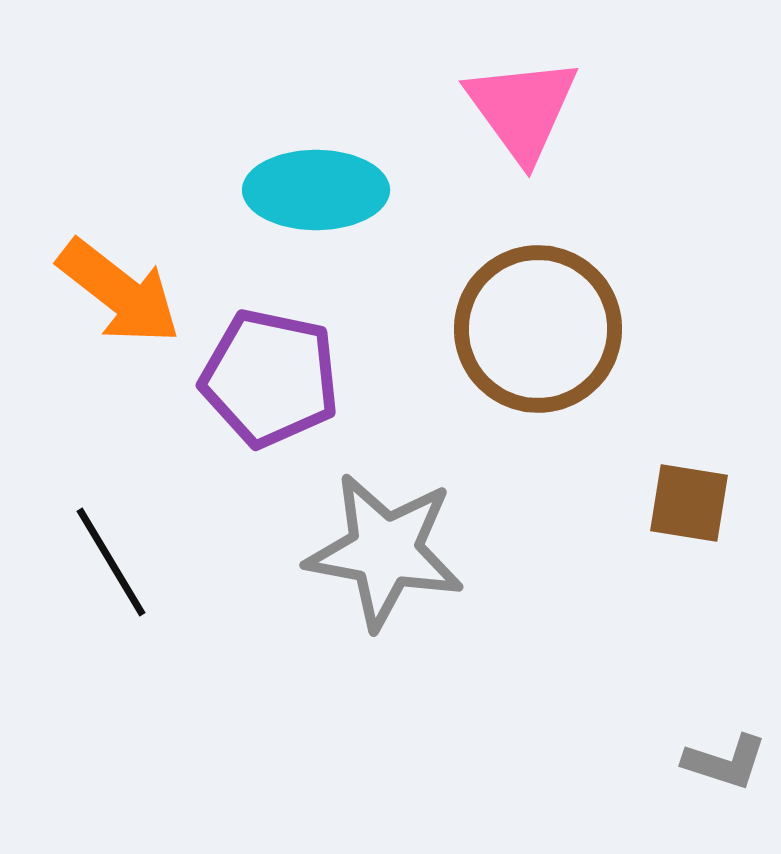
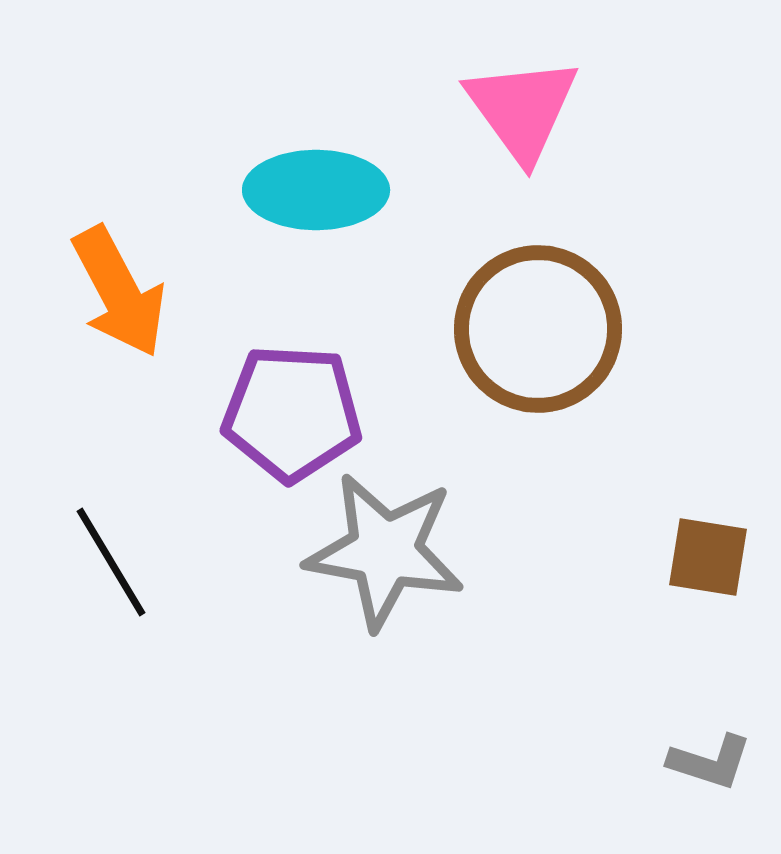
orange arrow: rotated 24 degrees clockwise
purple pentagon: moved 22 px right, 35 px down; rotated 9 degrees counterclockwise
brown square: moved 19 px right, 54 px down
gray L-shape: moved 15 px left
